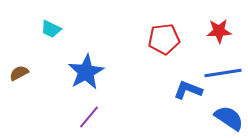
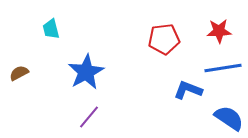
cyan trapezoid: rotated 50 degrees clockwise
blue line: moved 5 px up
